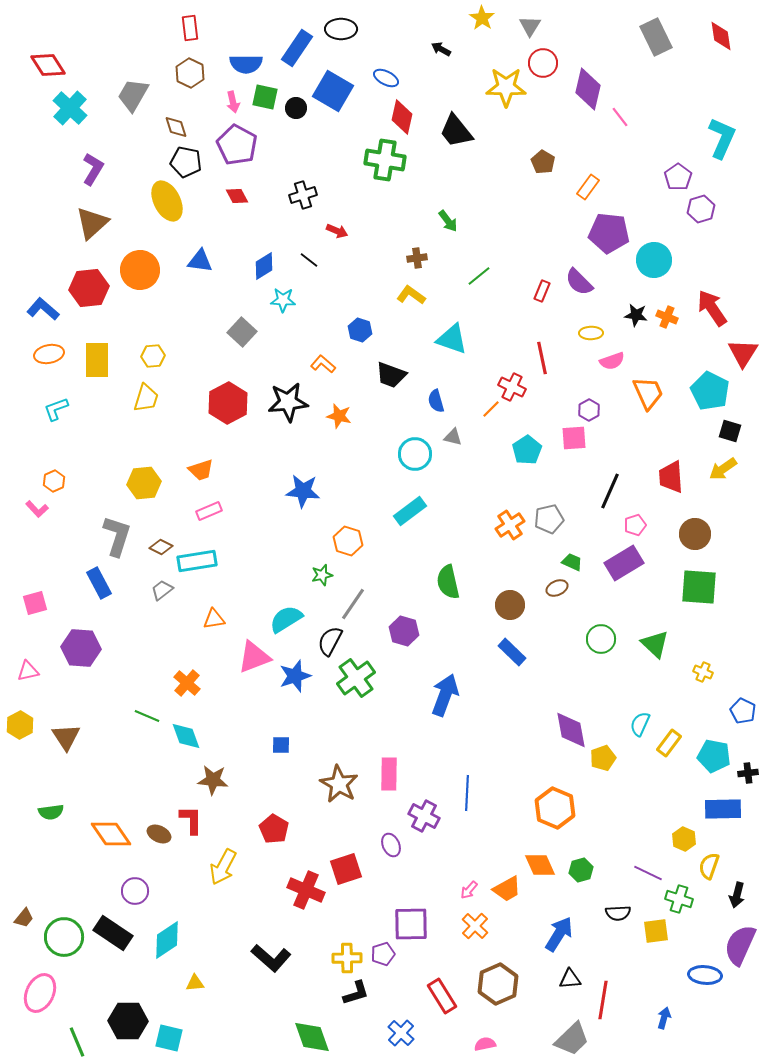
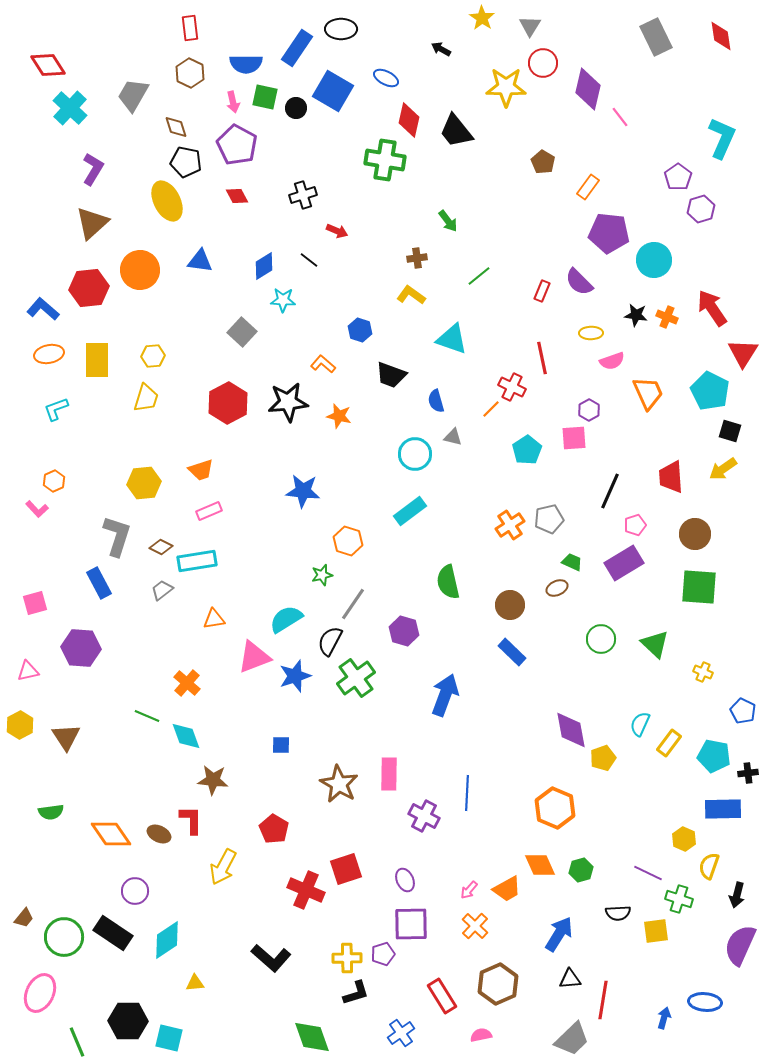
red diamond at (402, 117): moved 7 px right, 3 px down
purple ellipse at (391, 845): moved 14 px right, 35 px down
blue ellipse at (705, 975): moved 27 px down
blue cross at (401, 1033): rotated 12 degrees clockwise
pink semicircle at (485, 1044): moved 4 px left, 9 px up
